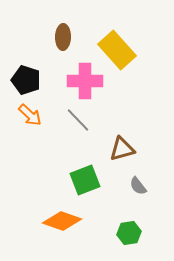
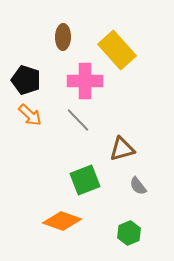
green hexagon: rotated 15 degrees counterclockwise
